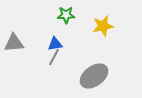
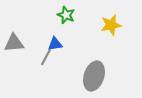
green star: rotated 24 degrees clockwise
yellow star: moved 8 px right, 1 px up
gray line: moved 8 px left
gray ellipse: rotated 36 degrees counterclockwise
